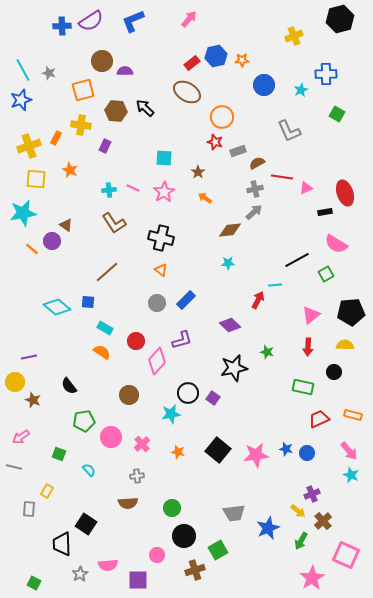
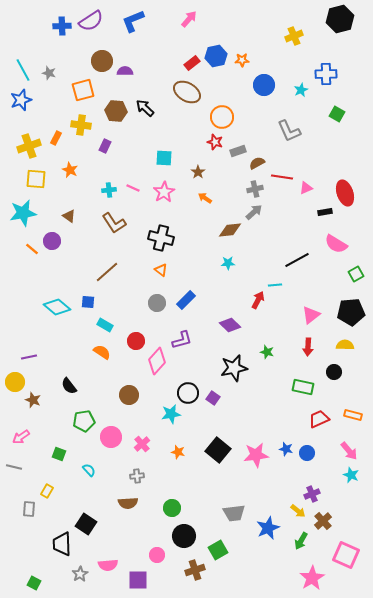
brown triangle at (66, 225): moved 3 px right, 9 px up
green square at (326, 274): moved 30 px right
cyan rectangle at (105, 328): moved 3 px up
